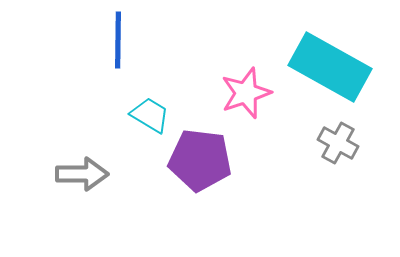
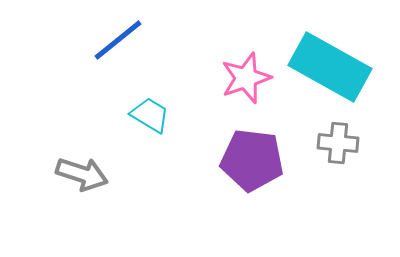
blue line: rotated 50 degrees clockwise
pink star: moved 15 px up
gray cross: rotated 24 degrees counterclockwise
purple pentagon: moved 52 px right
gray arrow: rotated 18 degrees clockwise
